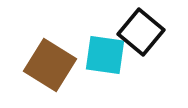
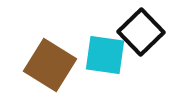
black square: rotated 6 degrees clockwise
